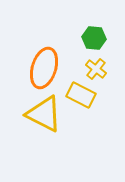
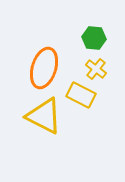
yellow triangle: moved 2 px down
